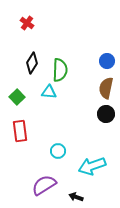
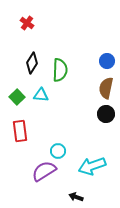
cyan triangle: moved 8 px left, 3 px down
purple semicircle: moved 14 px up
